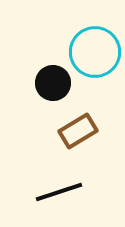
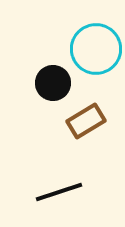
cyan circle: moved 1 px right, 3 px up
brown rectangle: moved 8 px right, 10 px up
